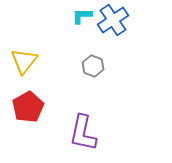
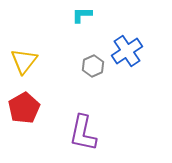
cyan L-shape: moved 1 px up
blue cross: moved 14 px right, 31 px down
gray hexagon: rotated 15 degrees clockwise
red pentagon: moved 4 px left, 1 px down
